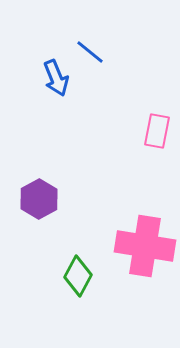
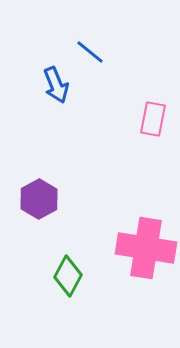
blue arrow: moved 7 px down
pink rectangle: moved 4 px left, 12 px up
pink cross: moved 1 px right, 2 px down
green diamond: moved 10 px left
